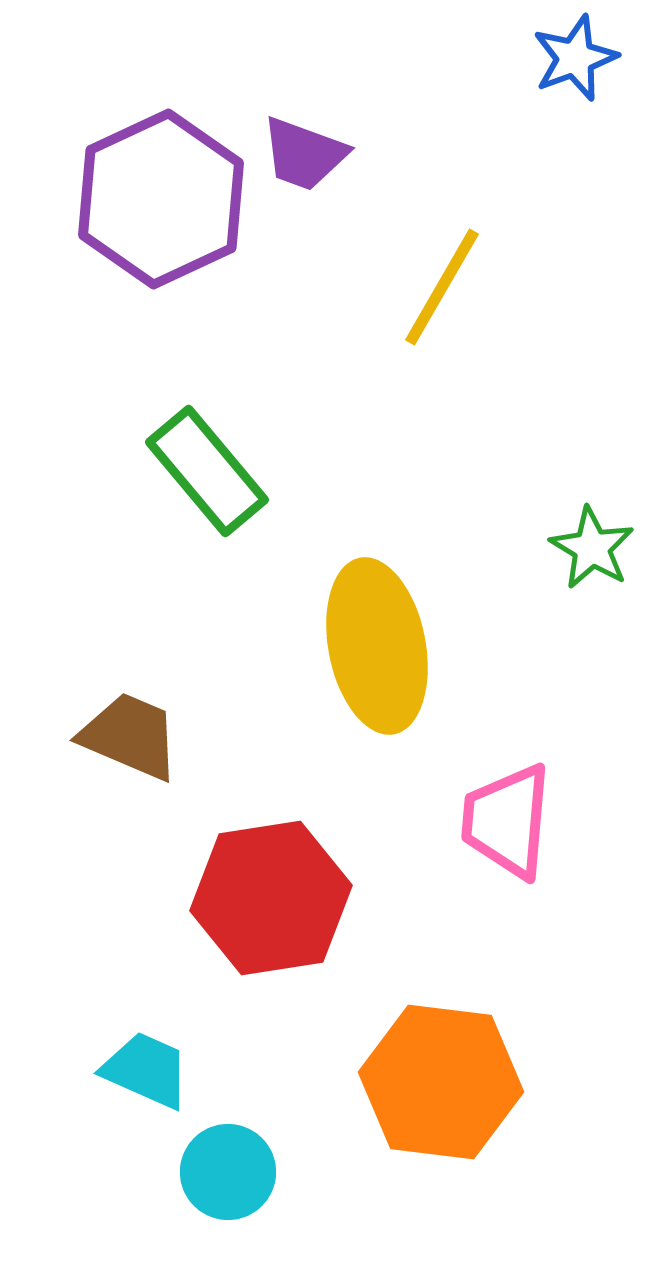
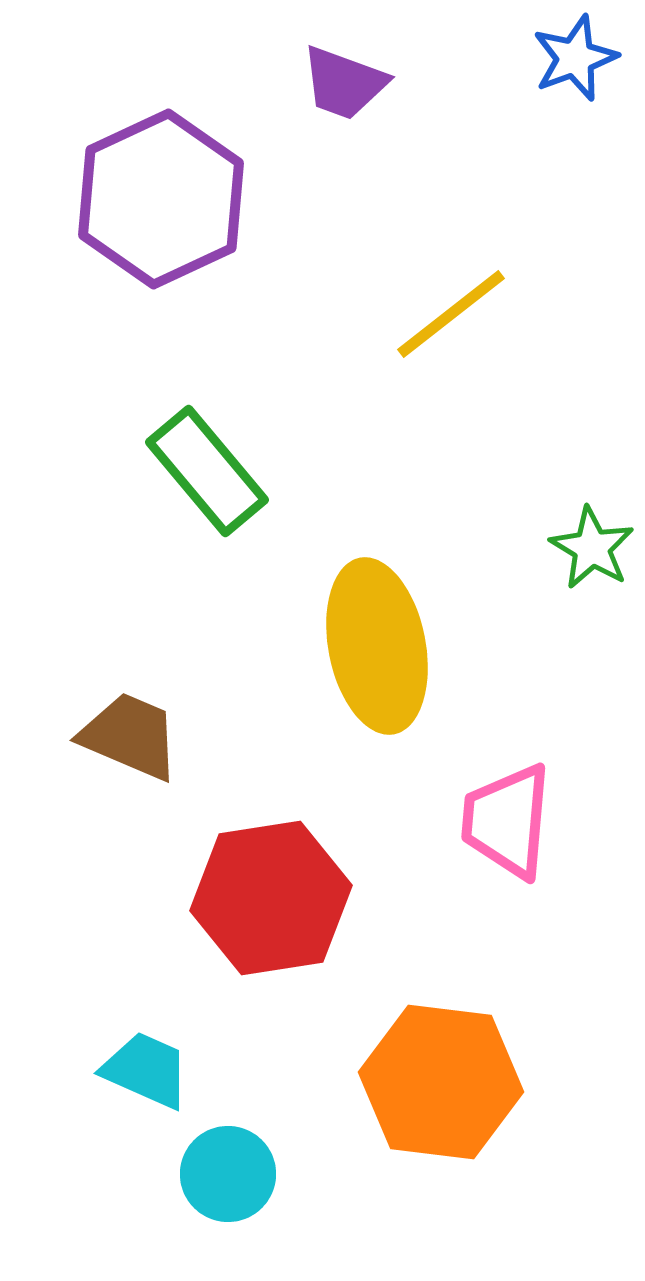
purple trapezoid: moved 40 px right, 71 px up
yellow line: moved 9 px right, 27 px down; rotated 22 degrees clockwise
cyan circle: moved 2 px down
